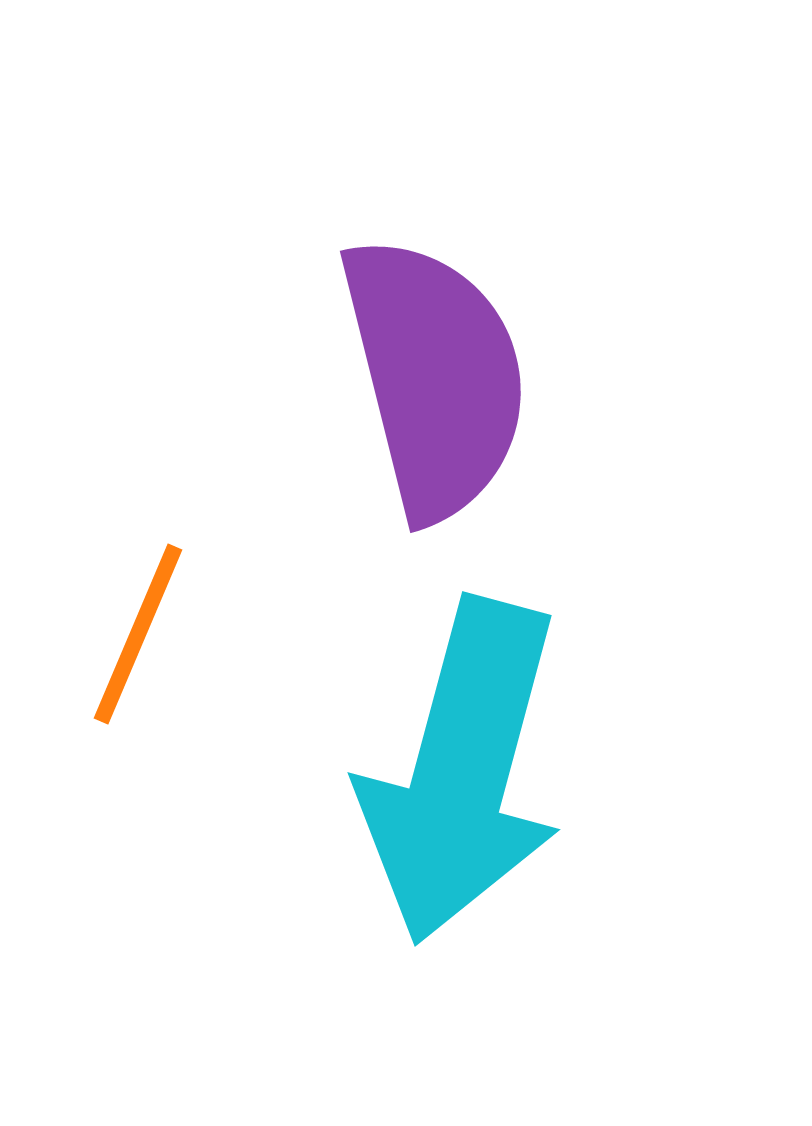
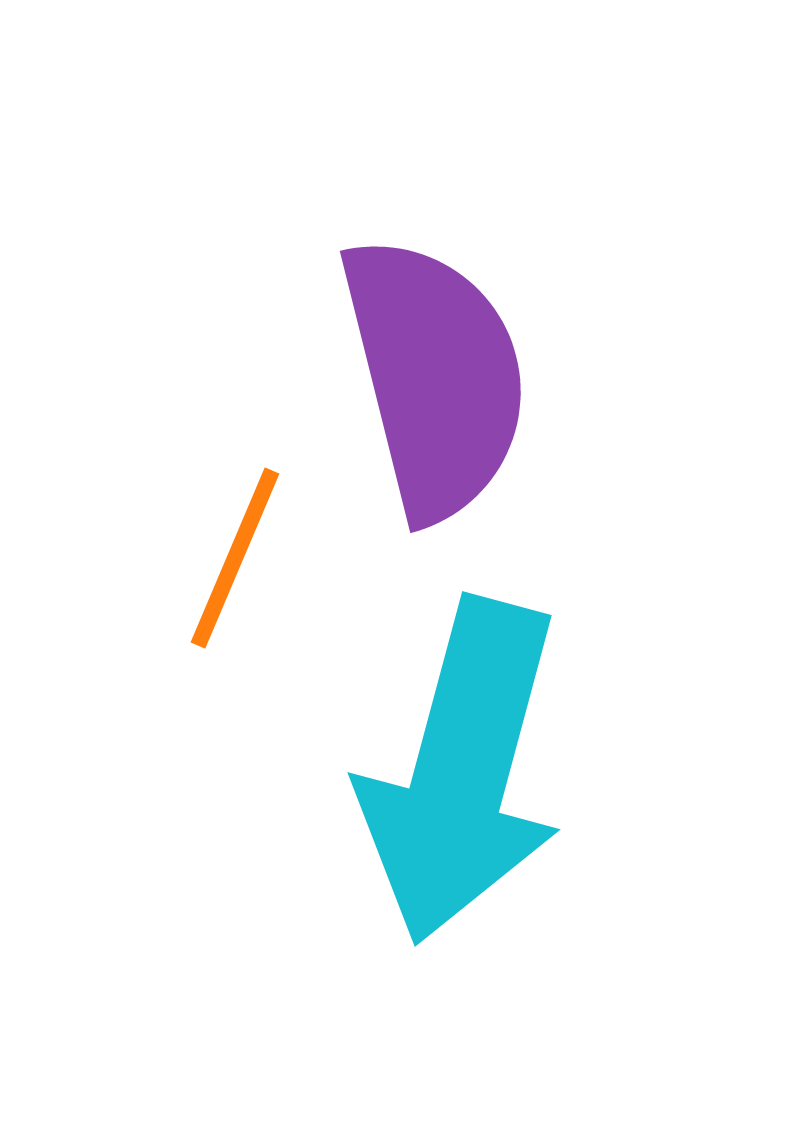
orange line: moved 97 px right, 76 px up
